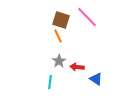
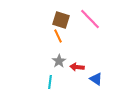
pink line: moved 3 px right, 2 px down
